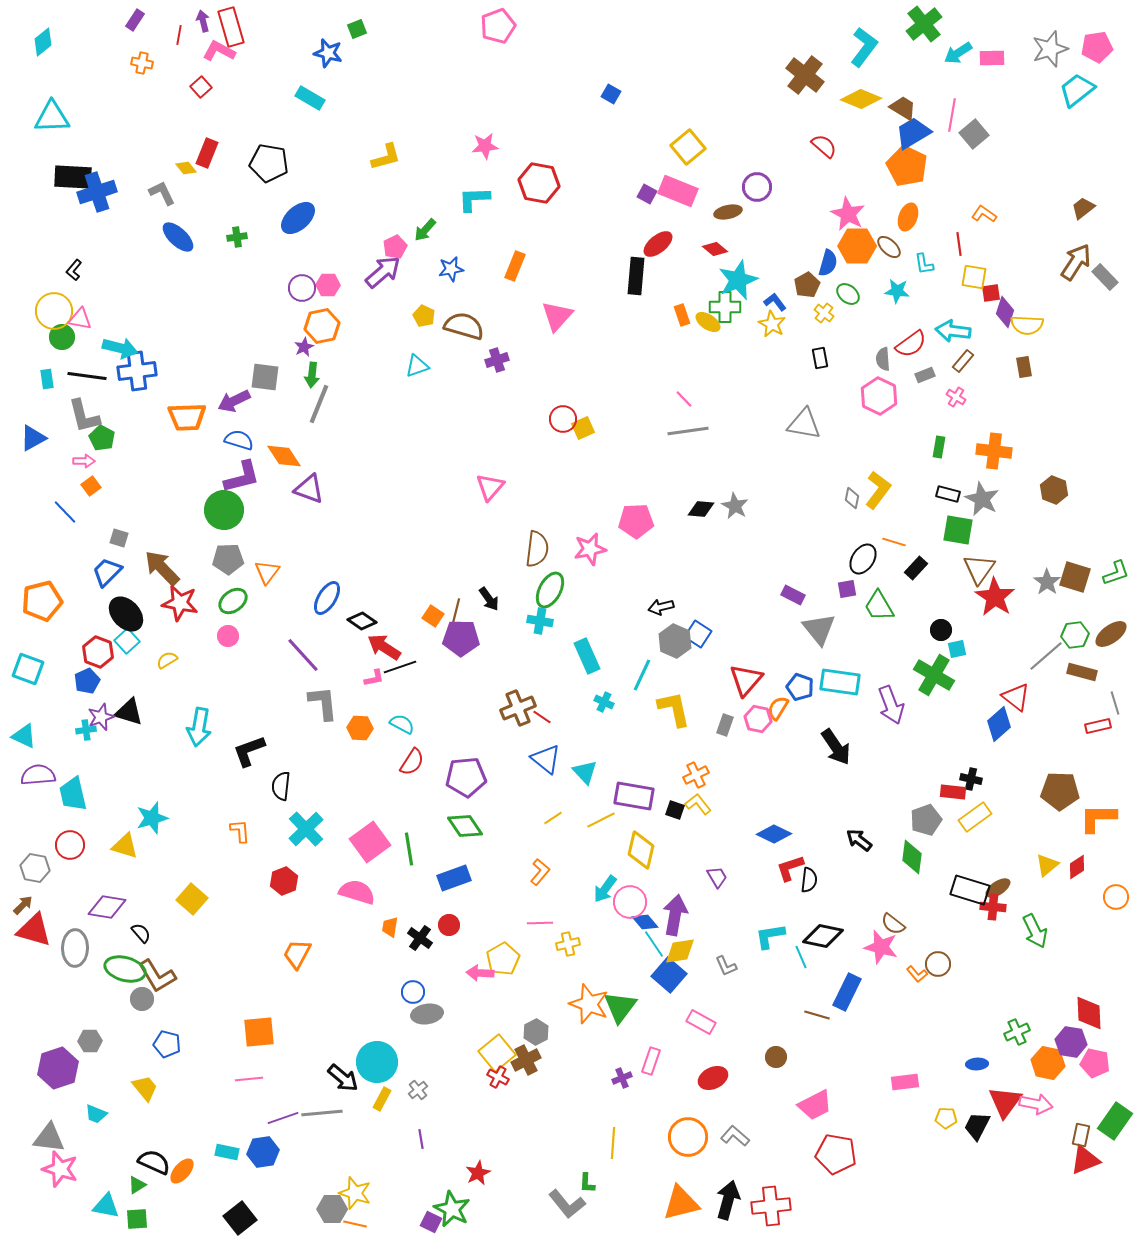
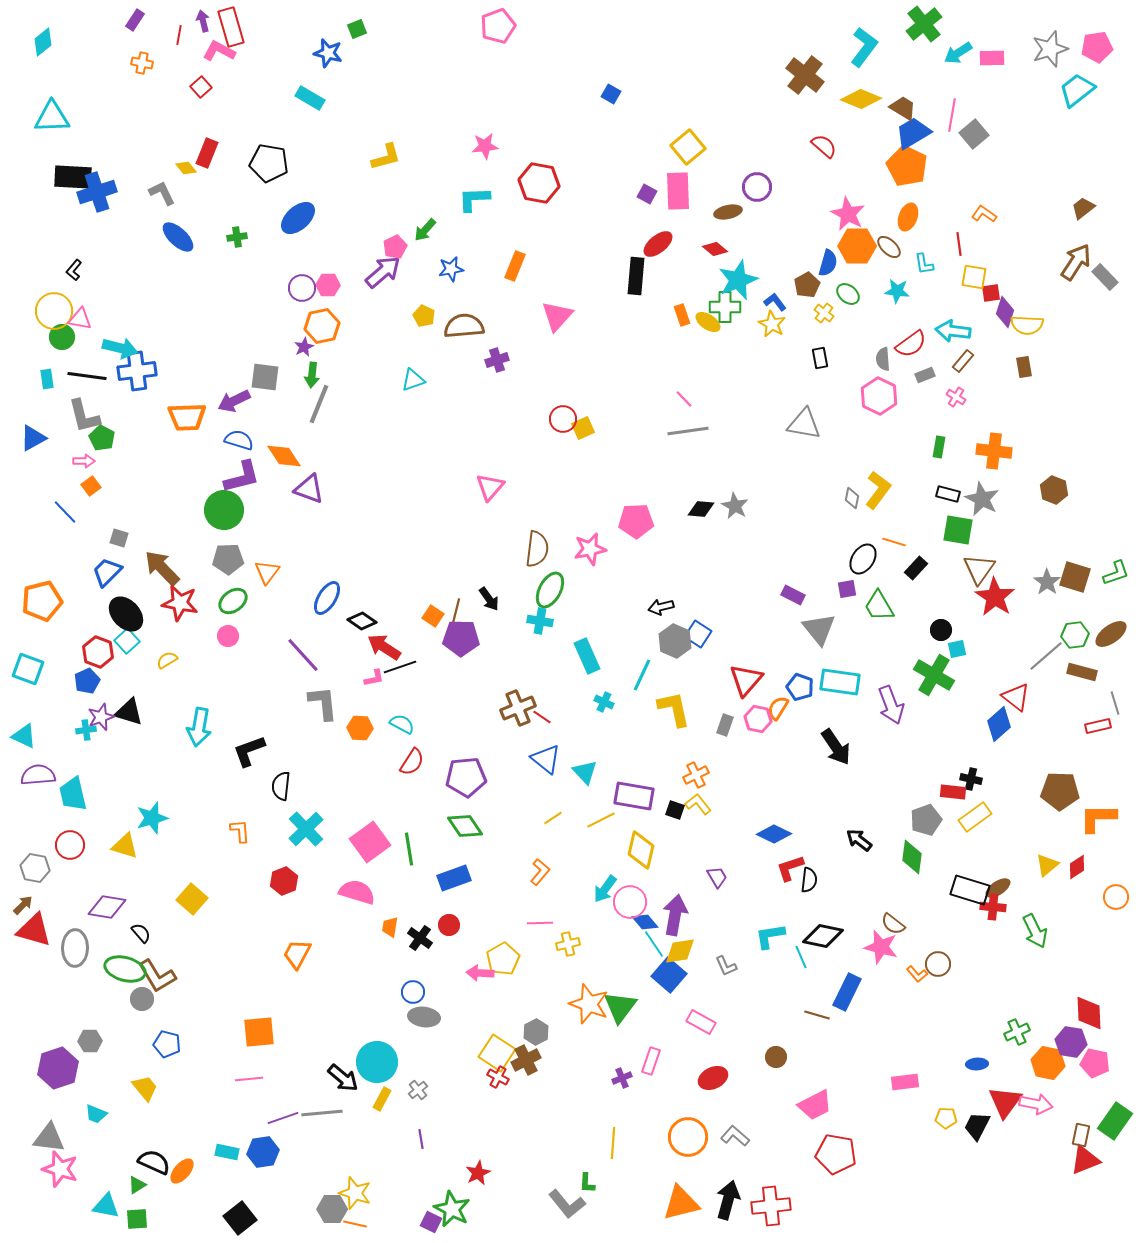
pink rectangle at (678, 191): rotated 66 degrees clockwise
brown semicircle at (464, 326): rotated 21 degrees counterclockwise
cyan triangle at (417, 366): moved 4 px left, 14 px down
gray ellipse at (427, 1014): moved 3 px left, 3 px down; rotated 16 degrees clockwise
yellow square at (497, 1053): rotated 18 degrees counterclockwise
